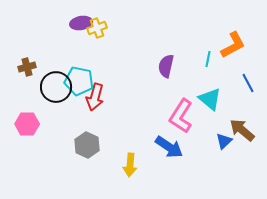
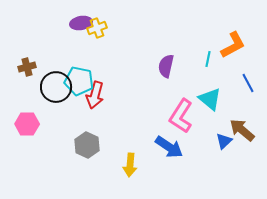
red arrow: moved 2 px up
